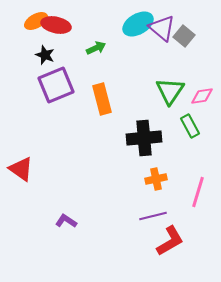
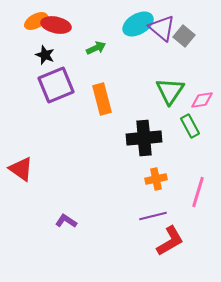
pink diamond: moved 4 px down
